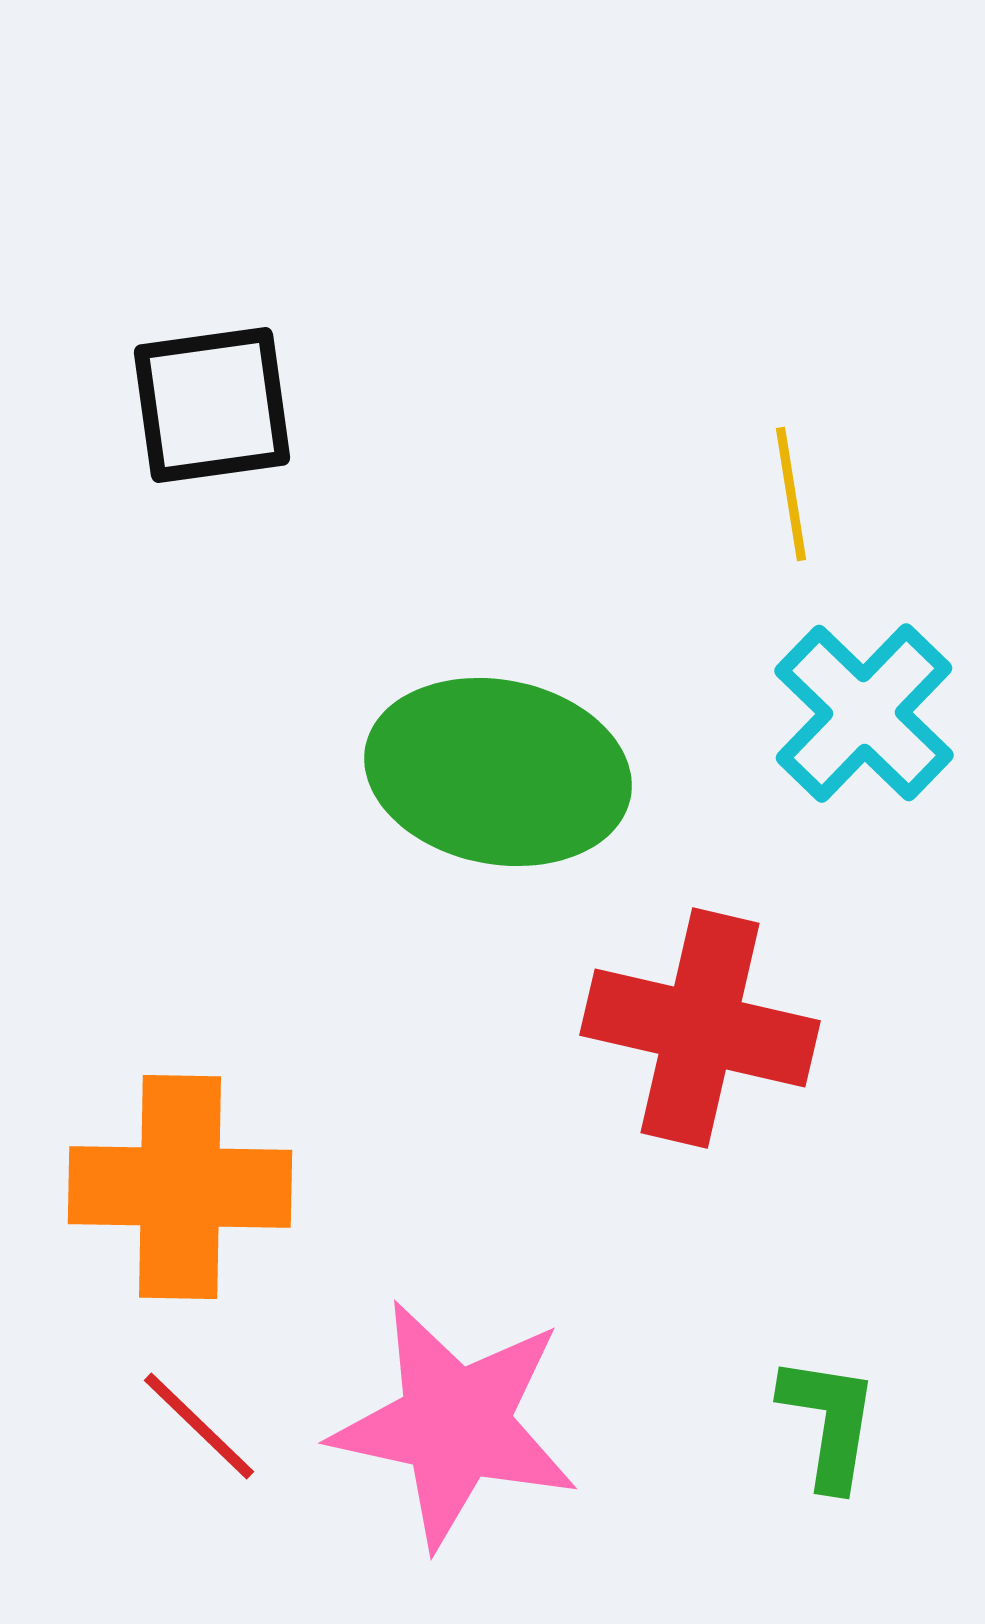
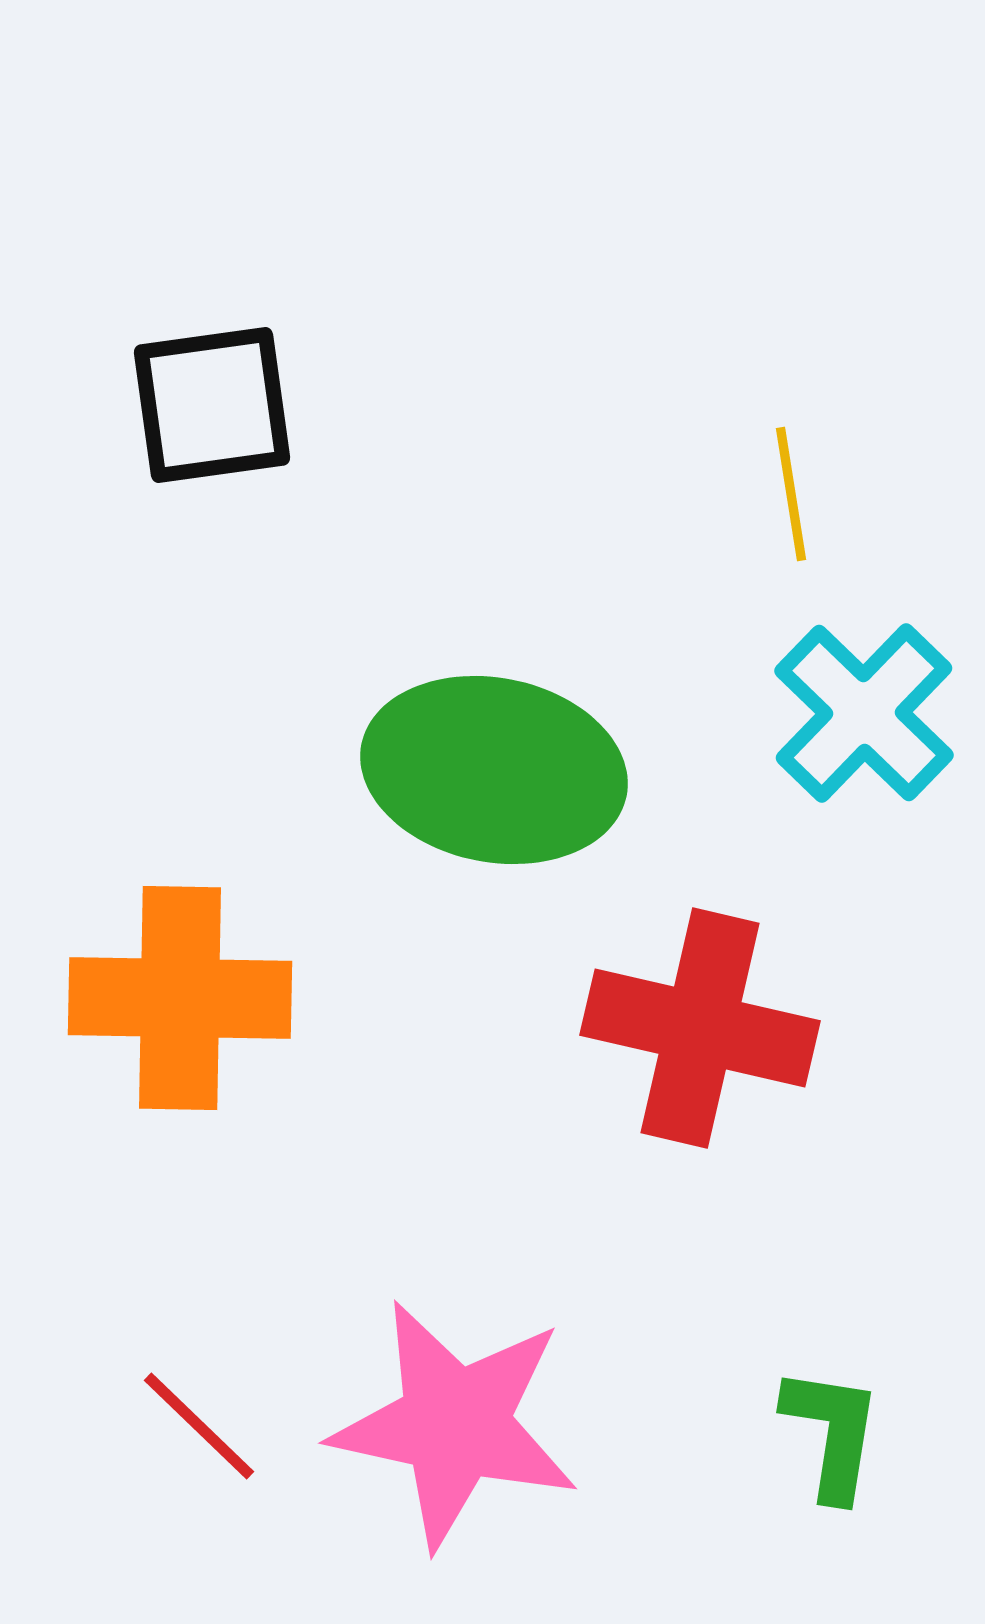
green ellipse: moved 4 px left, 2 px up
orange cross: moved 189 px up
green L-shape: moved 3 px right, 11 px down
